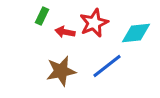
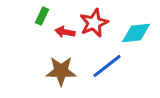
brown star: rotated 12 degrees clockwise
